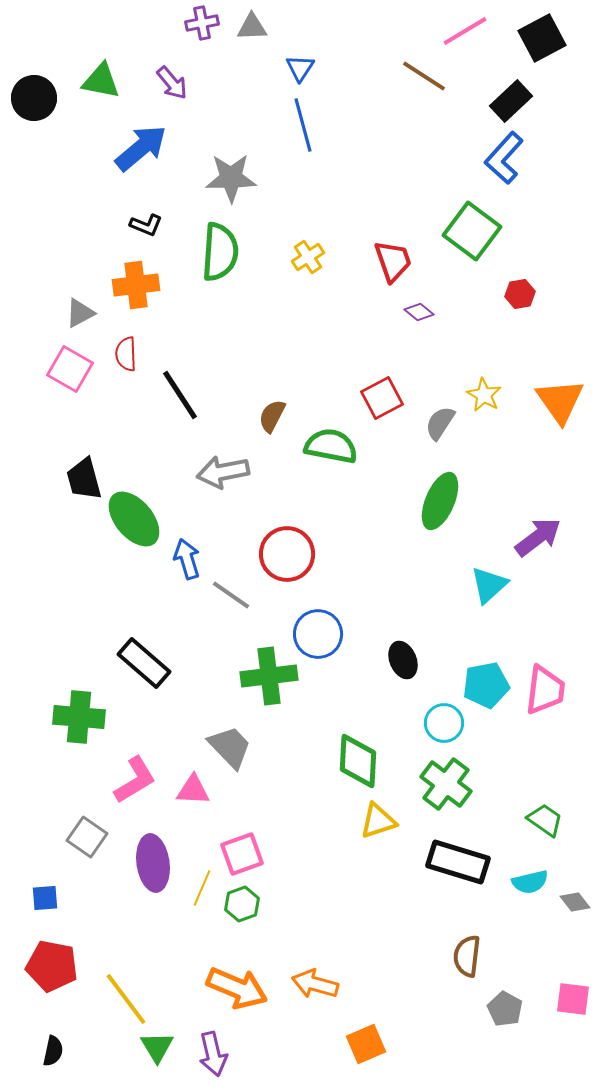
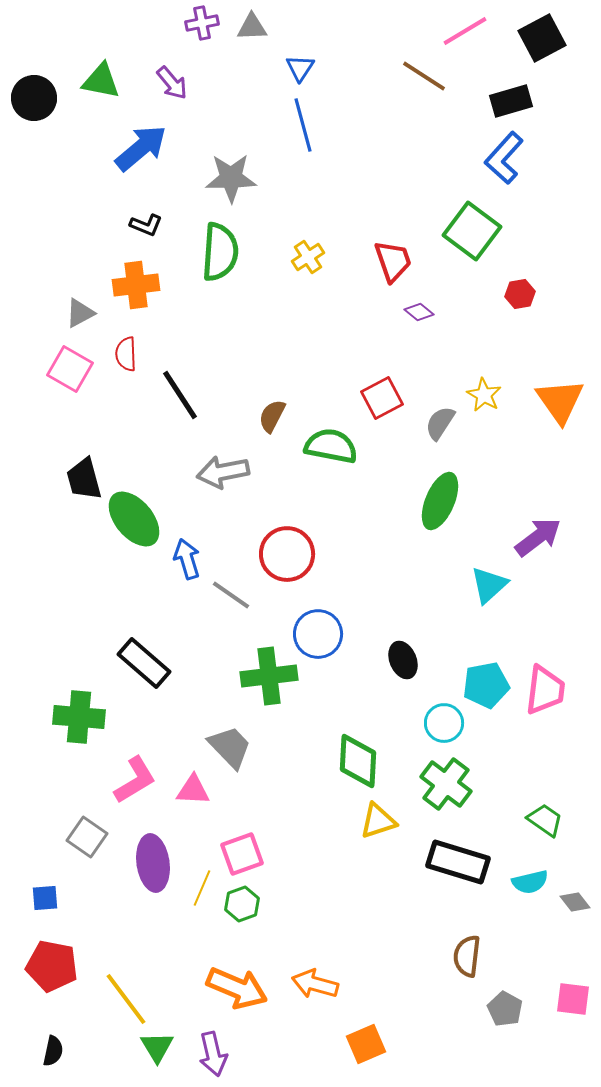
black rectangle at (511, 101): rotated 27 degrees clockwise
